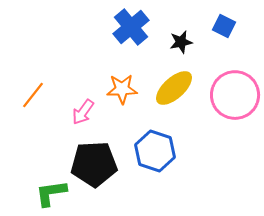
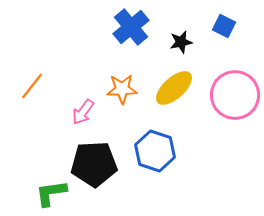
orange line: moved 1 px left, 9 px up
